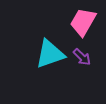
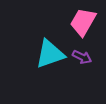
purple arrow: rotated 18 degrees counterclockwise
